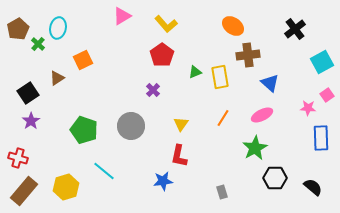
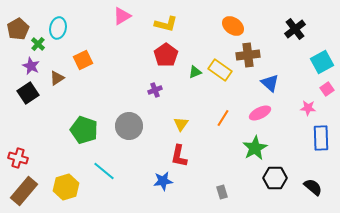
yellow L-shape: rotated 35 degrees counterclockwise
red pentagon: moved 4 px right
yellow rectangle: moved 7 px up; rotated 45 degrees counterclockwise
purple cross: moved 2 px right; rotated 24 degrees clockwise
pink square: moved 6 px up
pink ellipse: moved 2 px left, 2 px up
purple star: moved 55 px up; rotated 12 degrees counterclockwise
gray circle: moved 2 px left
